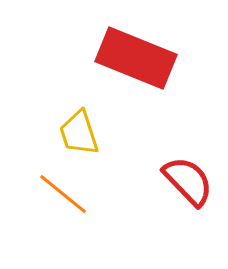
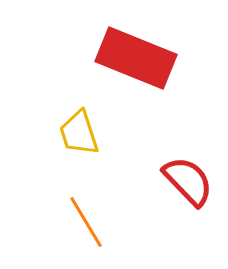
orange line: moved 23 px right, 28 px down; rotated 20 degrees clockwise
